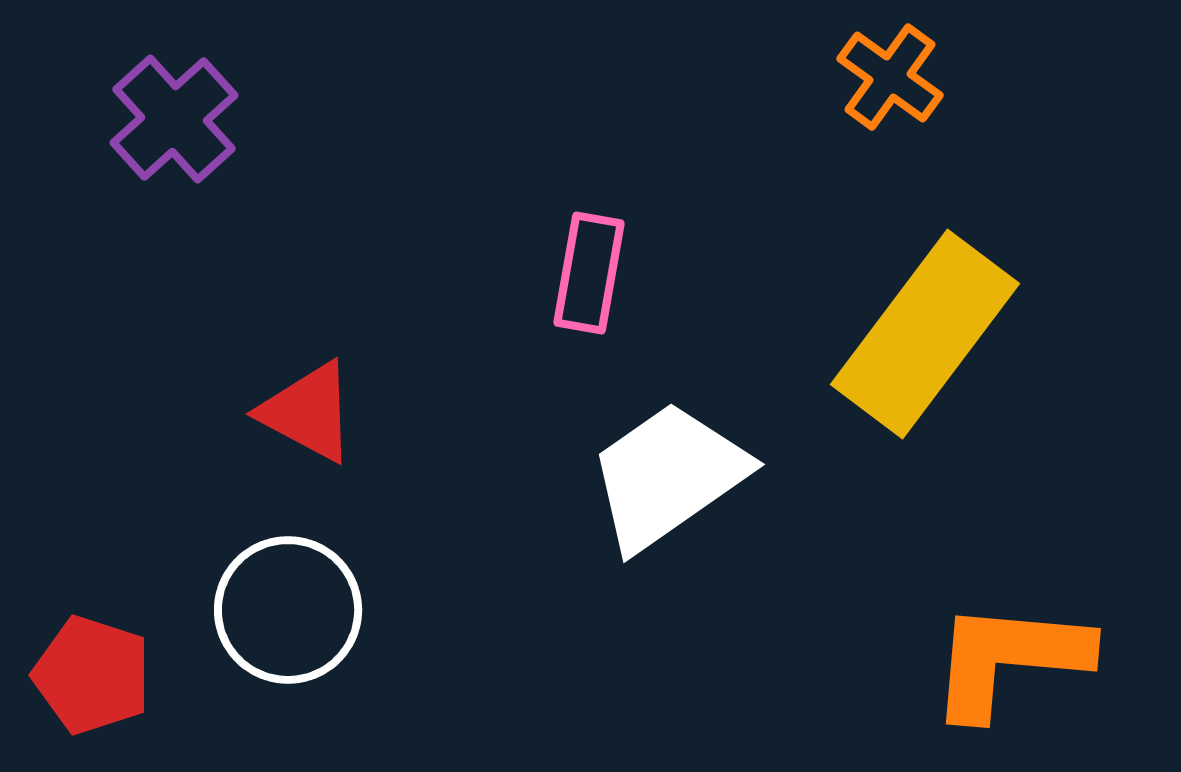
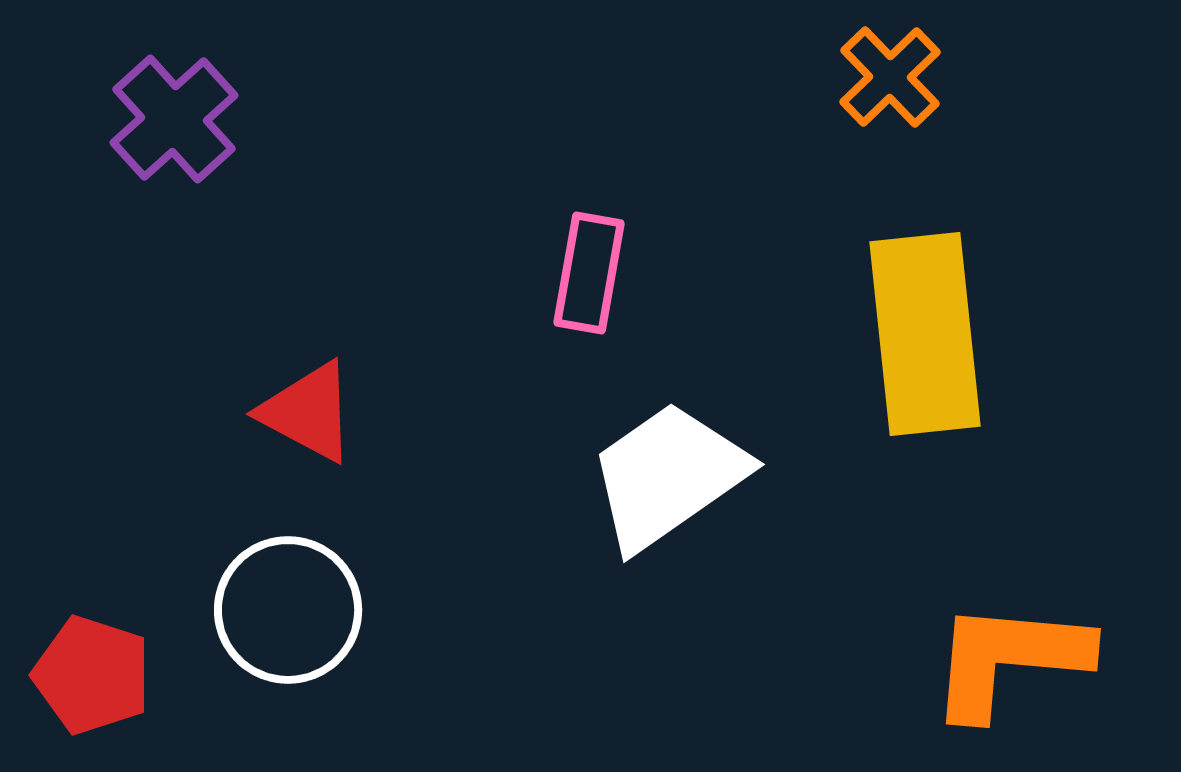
orange cross: rotated 10 degrees clockwise
yellow rectangle: rotated 43 degrees counterclockwise
